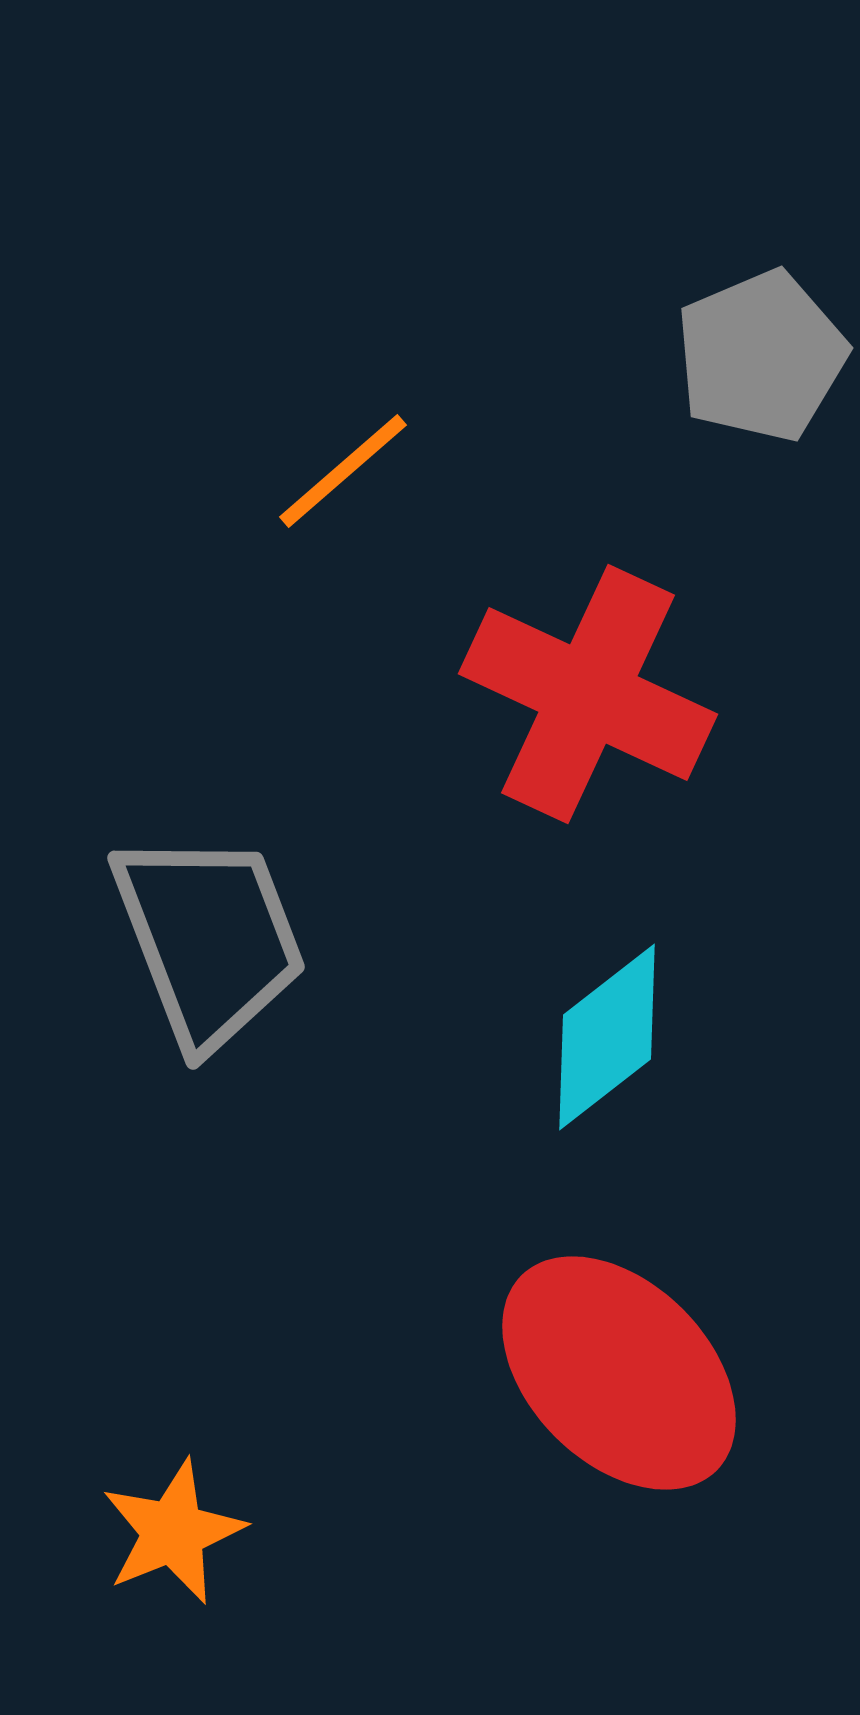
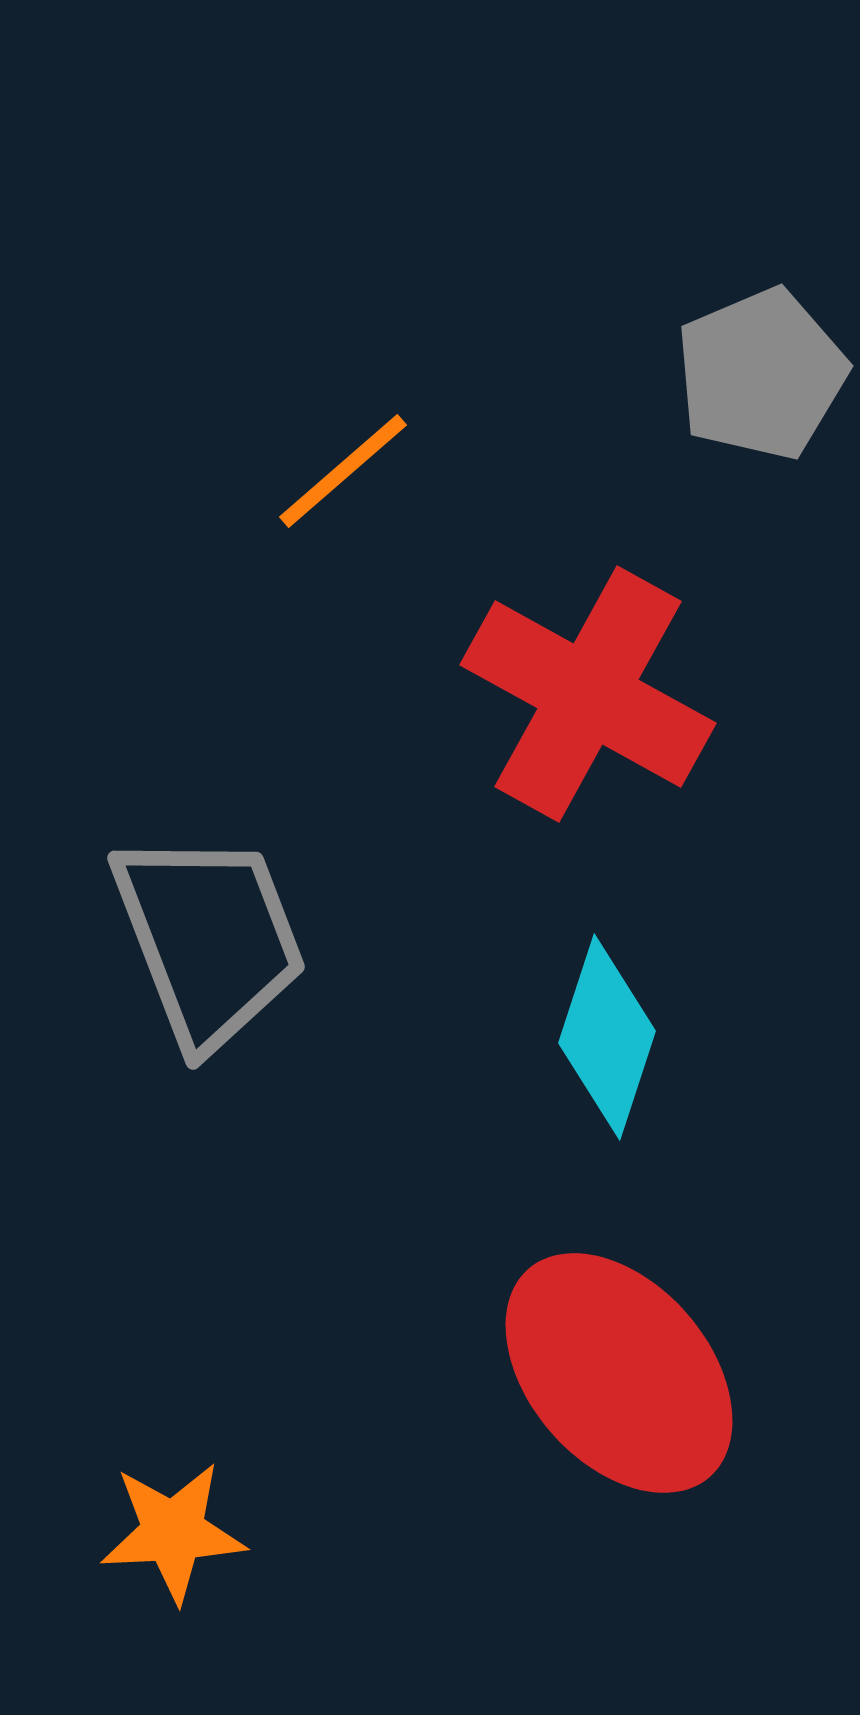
gray pentagon: moved 18 px down
red cross: rotated 4 degrees clockwise
cyan diamond: rotated 34 degrees counterclockwise
red ellipse: rotated 4 degrees clockwise
orange star: rotated 19 degrees clockwise
